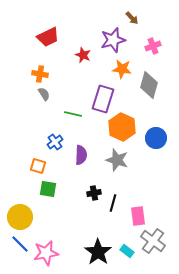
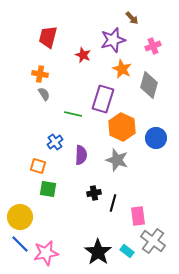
red trapezoid: rotated 130 degrees clockwise
orange star: rotated 18 degrees clockwise
